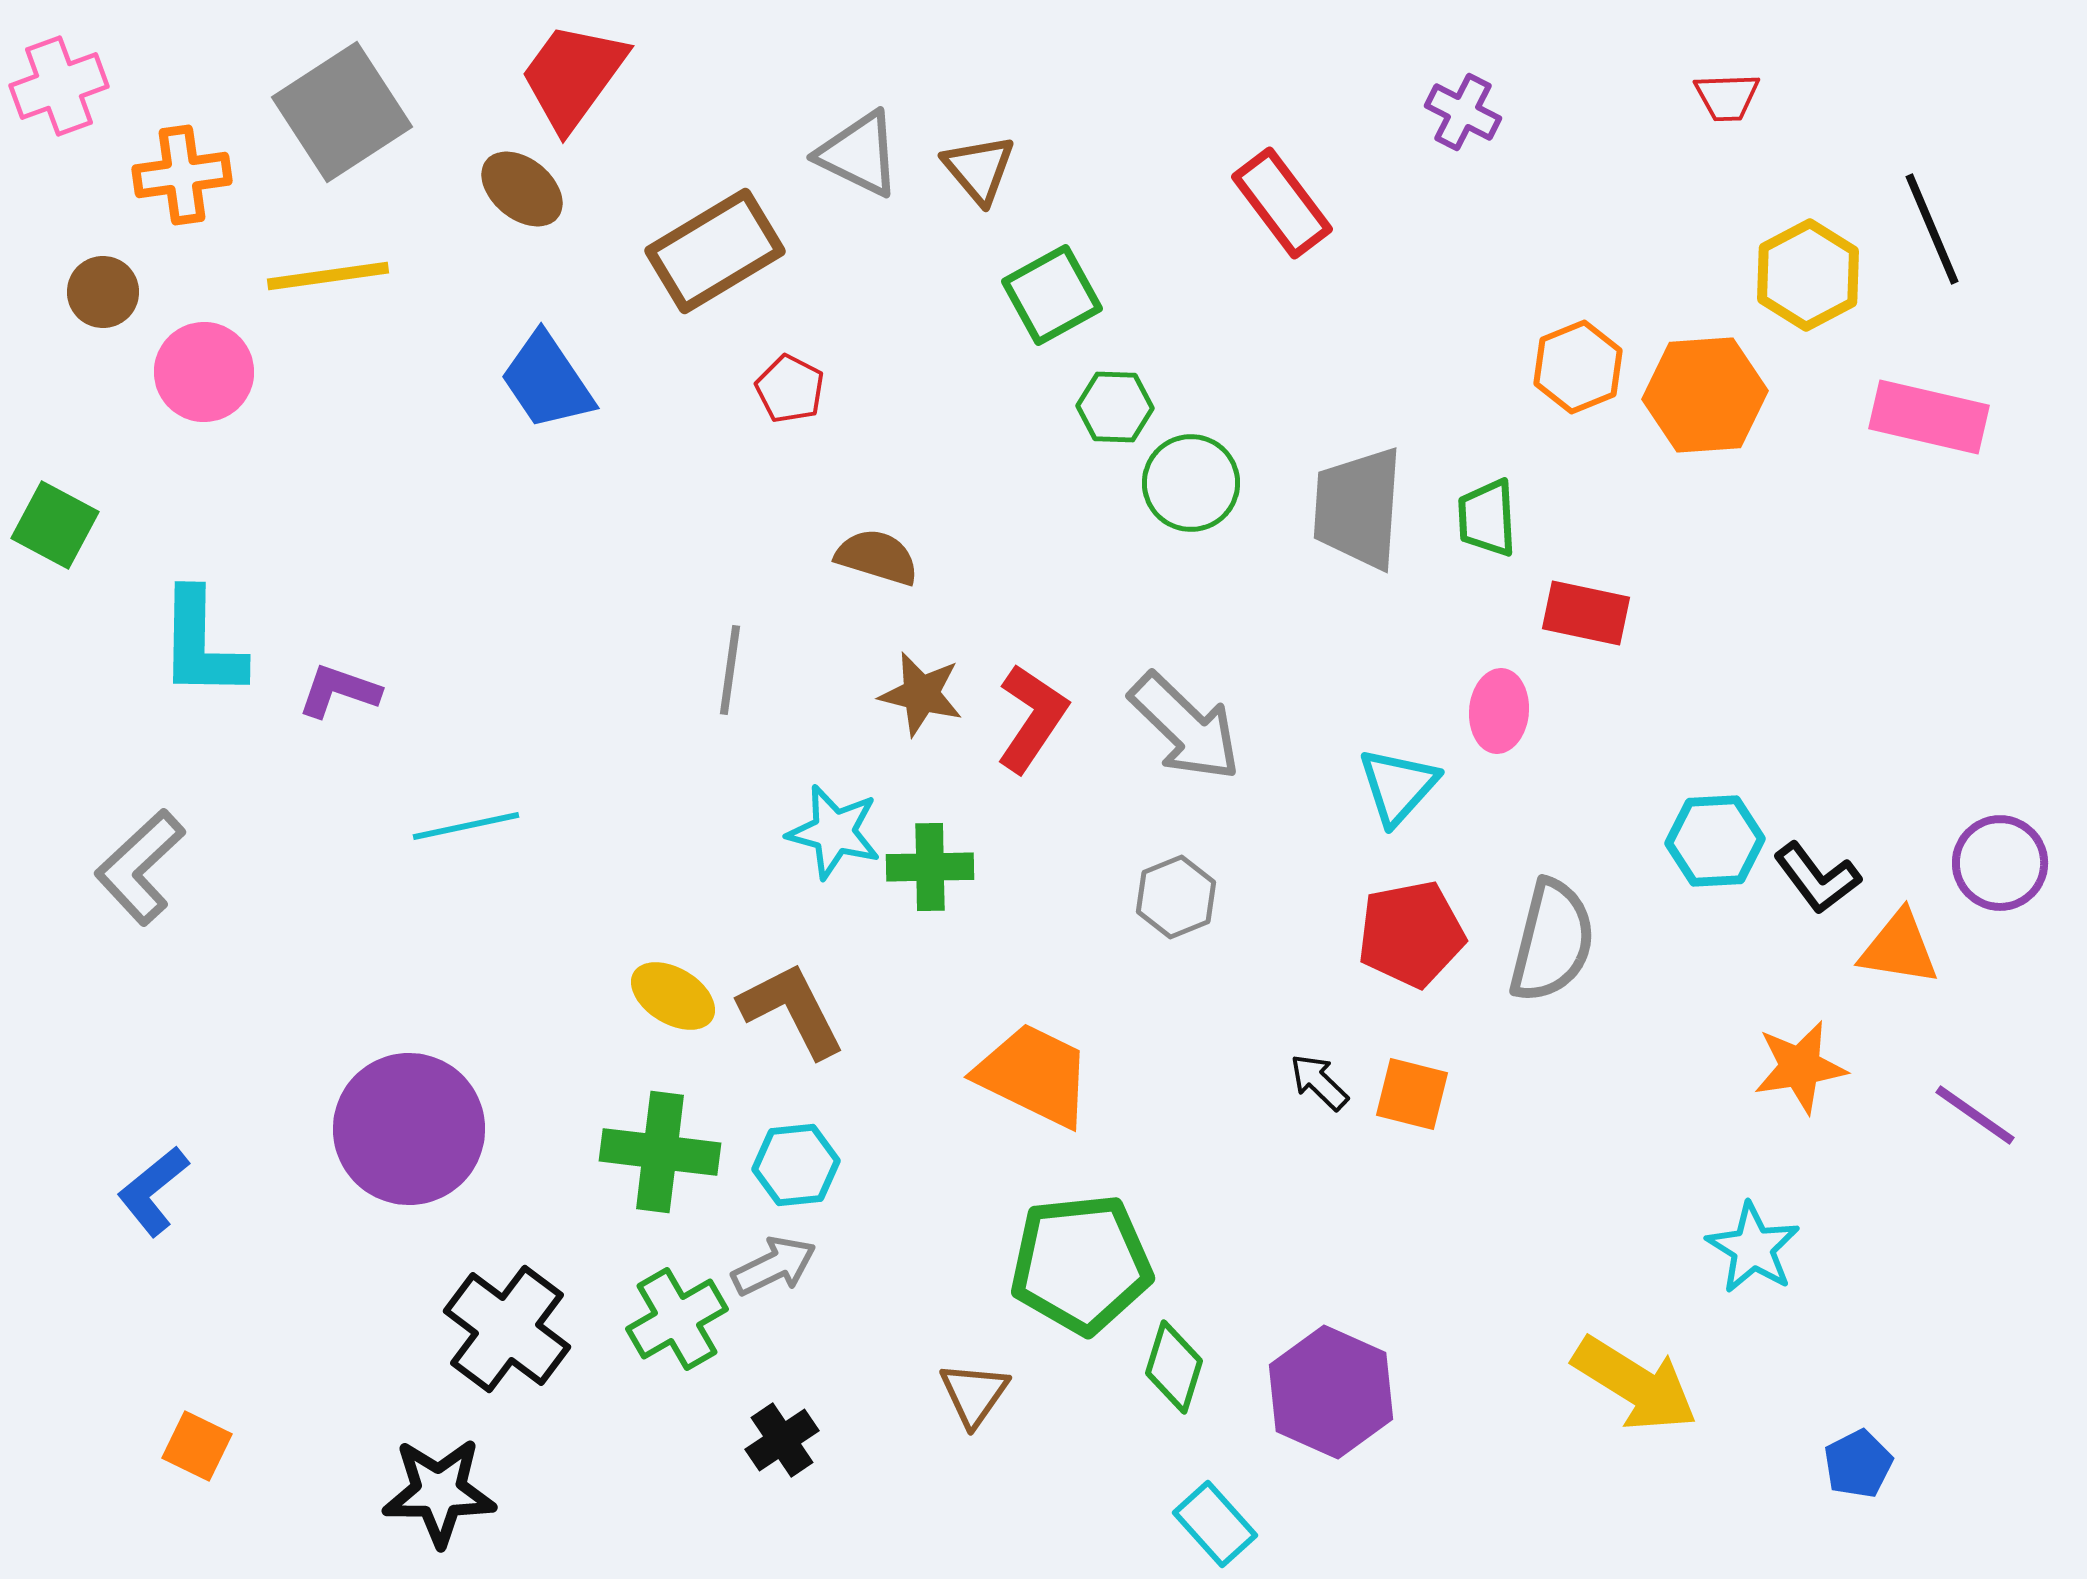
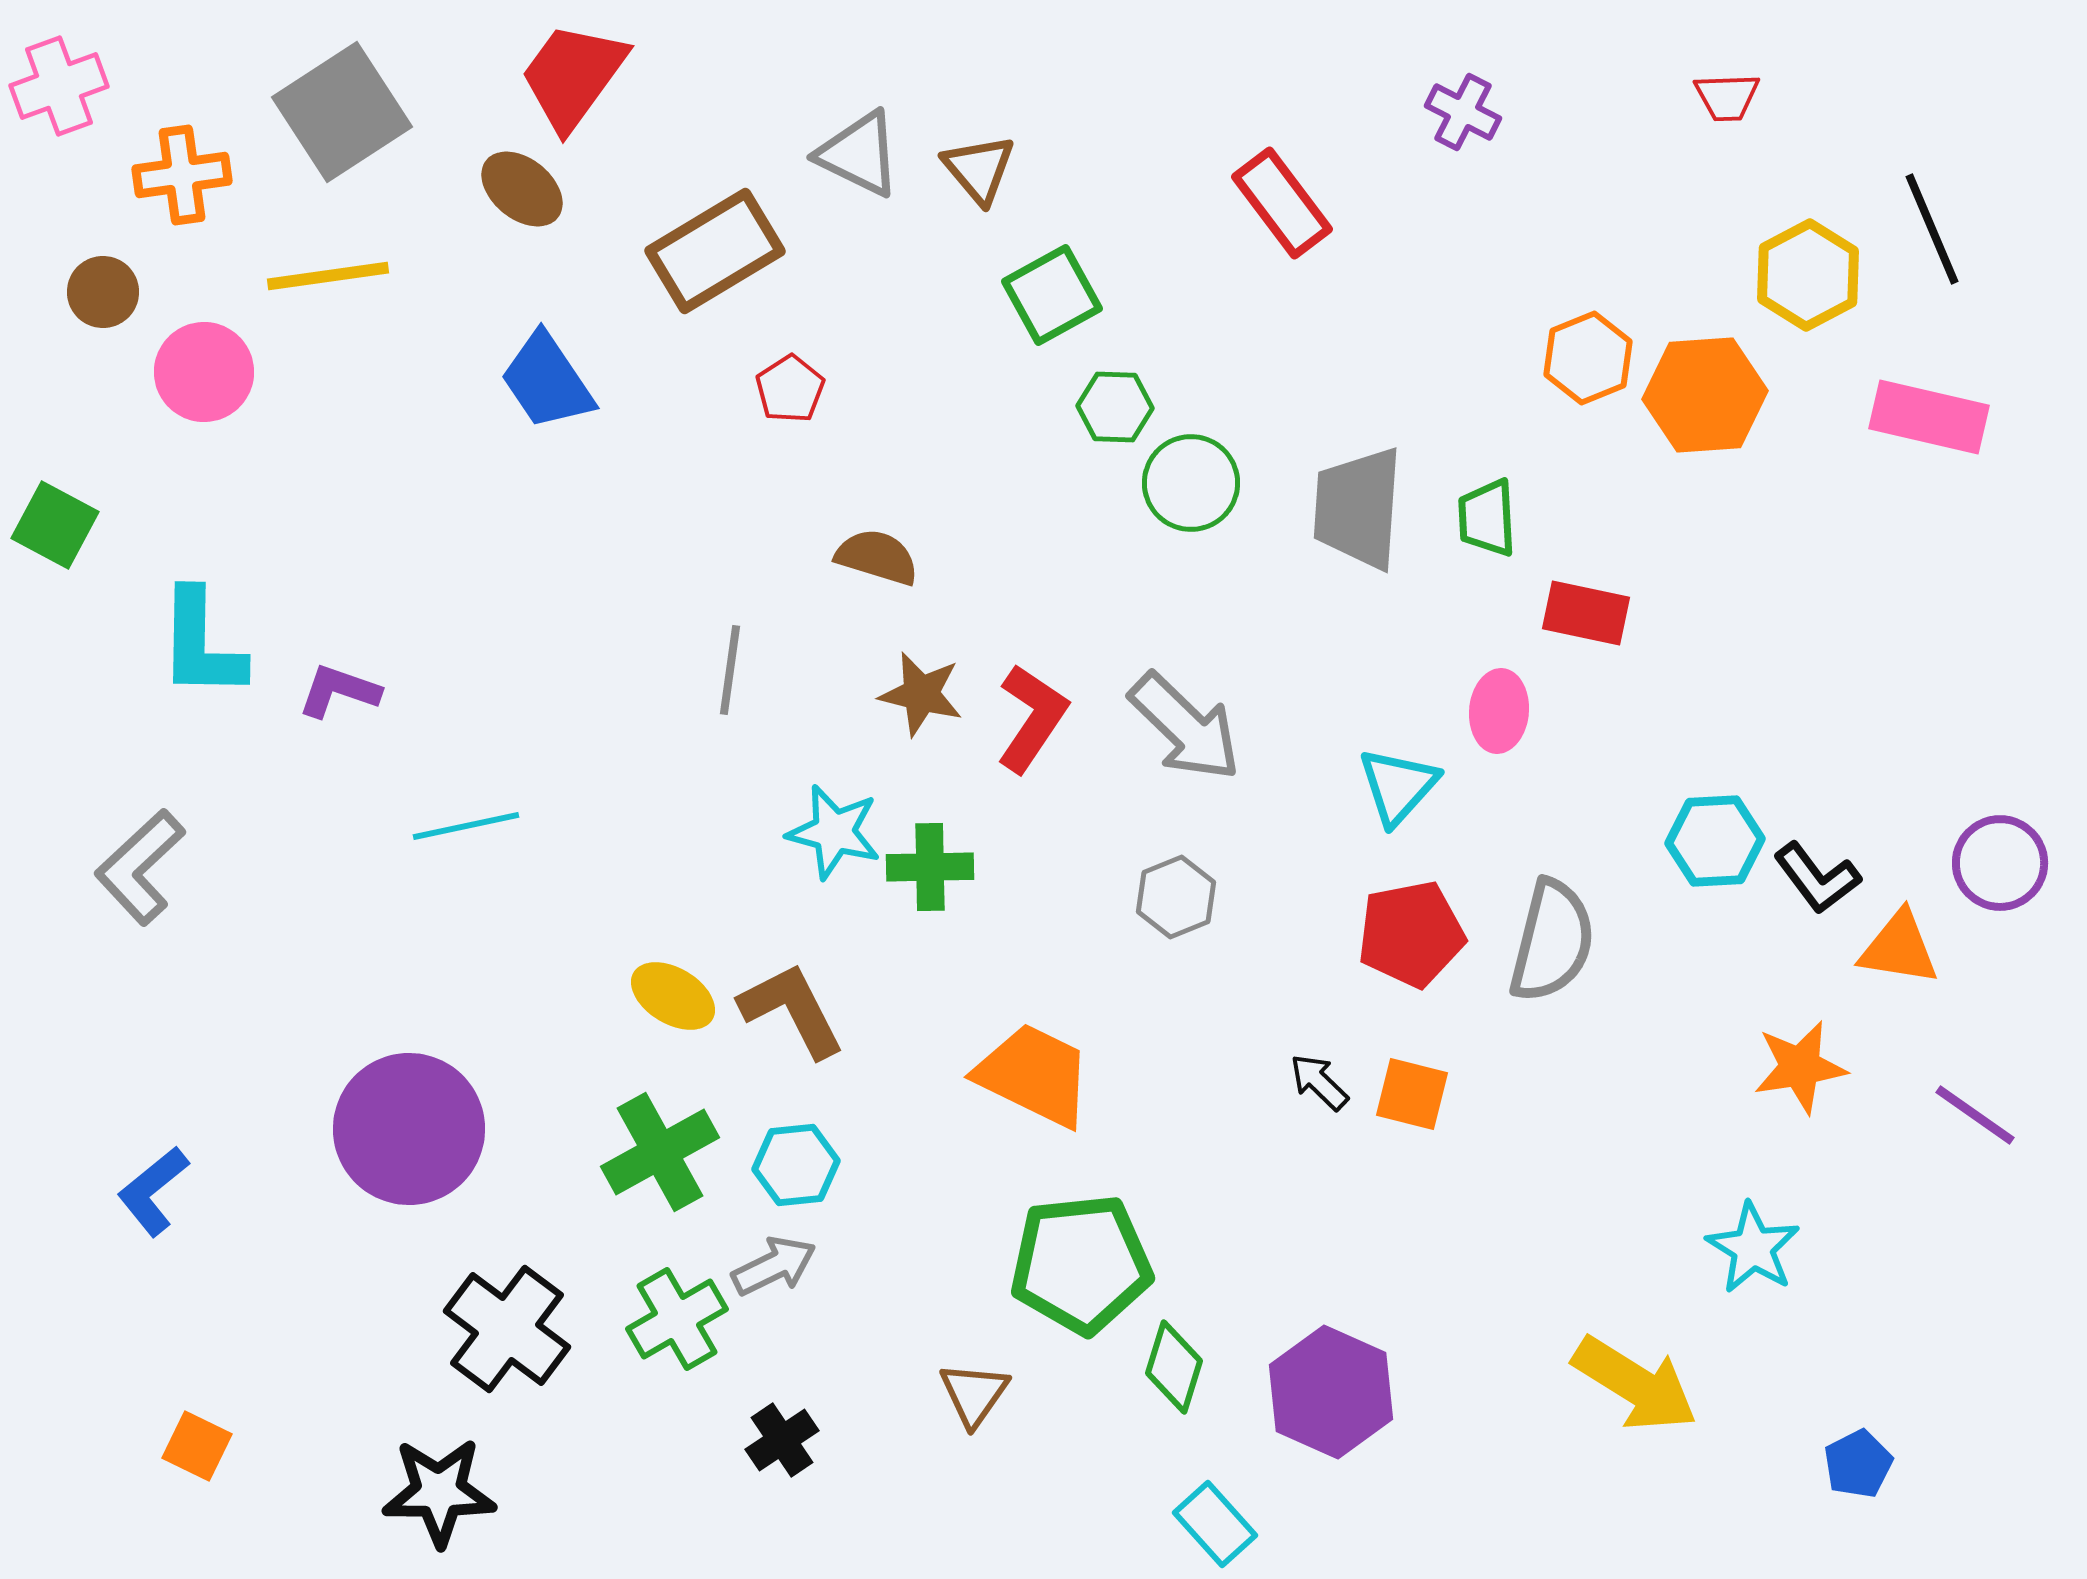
orange hexagon at (1578, 367): moved 10 px right, 9 px up
red pentagon at (790, 389): rotated 12 degrees clockwise
green cross at (660, 1152): rotated 36 degrees counterclockwise
